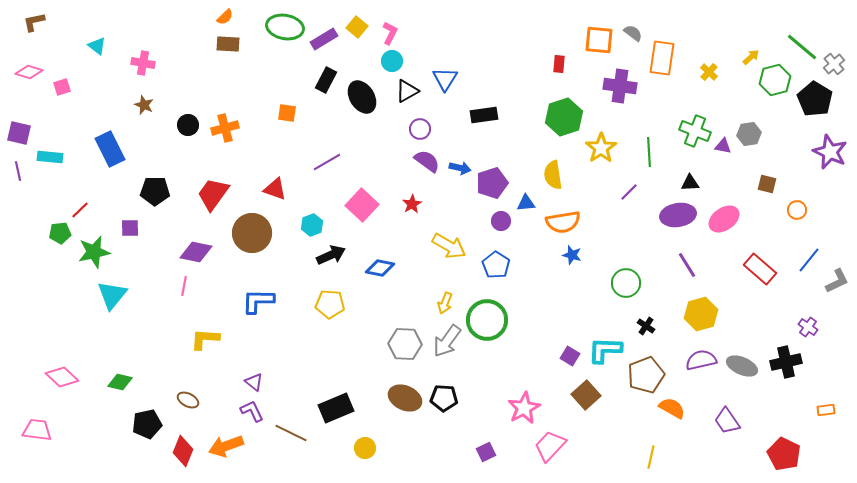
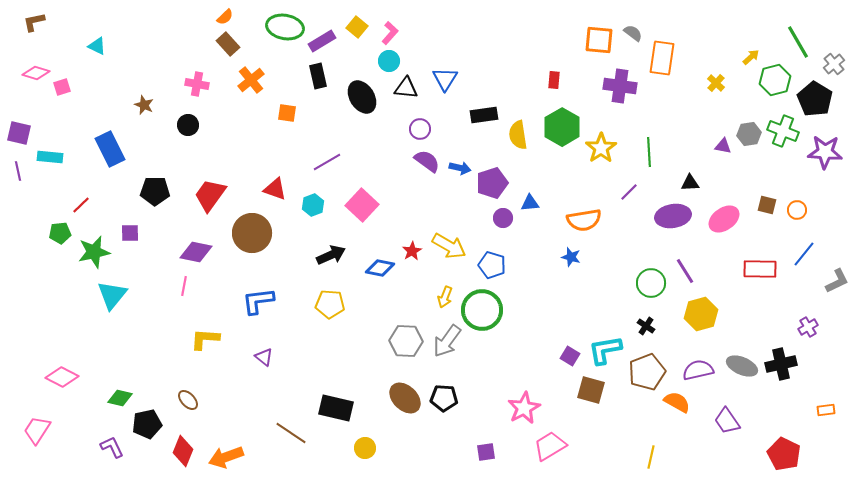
pink L-shape at (390, 33): rotated 15 degrees clockwise
purple rectangle at (324, 39): moved 2 px left, 2 px down
brown rectangle at (228, 44): rotated 45 degrees clockwise
cyan triangle at (97, 46): rotated 12 degrees counterclockwise
green line at (802, 47): moved 4 px left, 5 px up; rotated 20 degrees clockwise
cyan circle at (392, 61): moved 3 px left
pink cross at (143, 63): moved 54 px right, 21 px down
red rectangle at (559, 64): moved 5 px left, 16 px down
pink diamond at (29, 72): moved 7 px right, 1 px down
yellow cross at (709, 72): moved 7 px right, 11 px down
black rectangle at (326, 80): moved 8 px left, 4 px up; rotated 40 degrees counterclockwise
black triangle at (407, 91): moved 1 px left, 3 px up; rotated 35 degrees clockwise
green hexagon at (564, 117): moved 2 px left, 10 px down; rotated 12 degrees counterclockwise
orange cross at (225, 128): moved 26 px right, 48 px up; rotated 24 degrees counterclockwise
green cross at (695, 131): moved 88 px right
purple star at (830, 152): moved 5 px left; rotated 20 degrees counterclockwise
yellow semicircle at (553, 175): moved 35 px left, 40 px up
brown square at (767, 184): moved 21 px down
red trapezoid at (213, 194): moved 3 px left, 1 px down
blue triangle at (526, 203): moved 4 px right
red star at (412, 204): moved 47 px down
red line at (80, 210): moved 1 px right, 5 px up
purple ellipse at (678, 215): moved 5 px left, 1 px down
purple circle at (501, 221): moved 2 px right, 3 px up
orange semicircle at (563, 222): moved 21 px right, 2 px up
cyan hexagon at (312, 225): moved 1 px right, 20 px up
purple square at (130, 228): moved 5 px down
blue star at (572, 255): moved 1 px left, 2 px down
blue line at (809, 260): moved 5 px left, 6 px up
blue pentagon at (496, 265): moved 4 px left; rotated 16 degrees counterclockwise
purple line at (687, 265): moved 2 px left, 6 px down
red rectangle at (760, 269): rotated 40 degrees counterclockwise
green circle at (626, 283): moved 25 px right
blue L-shape at (258, 301): rotated 8 degrees counterclockwise
yellow arrow at (445, 303): moved 6 px up
green circle at (487, 320): moved 5 px left, 10 px up
purple cross at (808, 327): rotated 24 degrees clockwise
gray hexagon at (405, 344): moved 1 px right, 3 px up
cyan L-shape at (605, 350): rotated 12 degrees counterclockwise
purple semicircle at (701, 360): moved 3 px left, 10 px down
black cross at (786, 362): moved 5 px left, 2 px down
brown pentagon at (646, 375): moved 1 px right, 3 px up
pink diamond at (62, 377): rotated 16 degrees counterclockwise
green diamond at (120, 382): moved 16 px down
purple triangle at (254, 382): moved 10 px right, 25 px up
brown square at (586, 395): moved 5 px right, 5 px up; rotated 32 degrees counterclockwise
brown ellipse at (405, 398): rotated 20 degrees clockwise
brown ellipse at (188, 400): rotated 20 degrees clockwise
black rectangle at (336, 408): rotated 36 degrees clockwise
orange semicircle at (672, 408): moved 5 px right, 6 px up
purple L-shape at (252, 411): moved 140 px left, 36 px down
pink trapezoid at (37, 430): rotated 64 degrees counterclockwise
brown line at (291, 433): rotated 8 degrees clockwise
orange arrow at (226, 446): moved 11 px down
pink trapezoid at (550, 446): rotated 16 degrees clockwise
purple square at (486, 452): rotated 18 degrees clockwise
